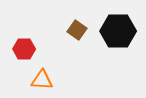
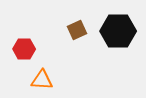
brown square: rotated 30 degrees clockwise
